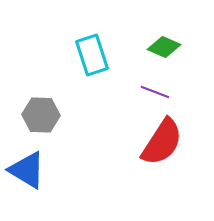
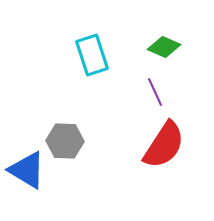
purple line: rotated 44 degrees clockwise
gray hexagon: moved 24 px right, 26 px down
red semicircle: moved 2 px right, 3 px down
